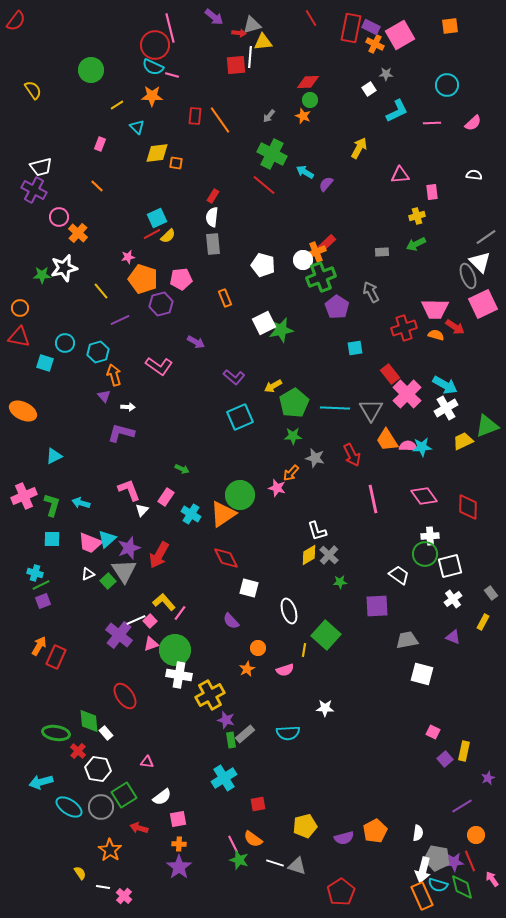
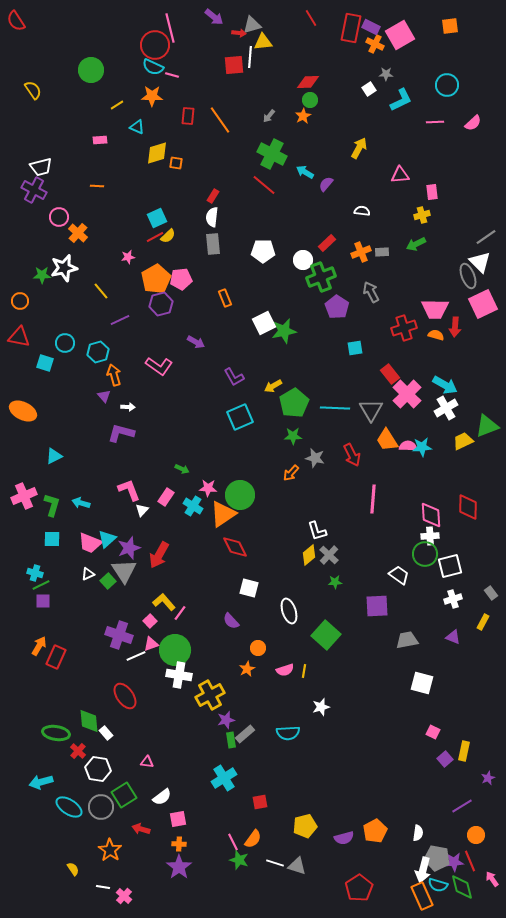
red semicircle at (16, 21): rotated 110 degrees clockwise
red square at (236, 65): moved 2 px left
cyan L-shape at (397, 111): moved 4 px right, 11 px up
red rectangle at (195, 116): moved 7 px left
orange star at (303, 116): rotated 21 degrees clockwise
pink line at (432, 123): moved 3 px right, 1 px up
cyan triangle at (137, 127): rotated 21 degrees counterclockwise
pink rectangle at (100, 144): moved 4 px up; rotated 64 degrees clockwise
yellow diamond at (157, 153): rotated 10 degrees counterclockwise
white semicircle at (474, 175): moved 112 px left, 36 px down
orange line at (97, 186): rotated 40 degrees counterclockwise
yellow cross at (417, 216): moved 5 px right, 1 px up
red line at (152, 234): moved 3 px right, 3 px down
orange cross at (316, 252): moved 45 px right
white pentagon at (263, 265): moved 14 px up; rotated 15 degrees counterclockwise
orange pentagon at (143, 279): moved 13 px right; rotated 24 degrees clockwise
orange circle at (20, 308): moved 7 px up
red arrow at (455, 327): rotated 60 degrees clockwise
green star at (281, 330): moved 3 px right, 1 px down
purple L-shape at (234, 377): rotated 20 degrees clockwise
pink star at (277, 488): moved 69 px left; rotated 12 degrees counterclockwise
pink diamond at (424, 496): moved 7 px right, 19 px down; rotated 32 degrees clockwise
pink line at (373, 499): rotated 16 degrees clockwise
cyan cross at (191, 514): moved 2 px right, 8 px up
yellow diamond at (309, 555): rotated 10 degrees counterclockwise
red diamond at (226, 558): moved 9 px right, 11 px up
green star at (340, 582): moved 5 px left
white cross at (453, 599): rotated 18 degrees clockwise
purple square at (43, 601): rotated 21 degrees clockwise
white line at (136, 620): moved 36 px down
purple cross at (119, 635): rotated 20 degrees counterclockwise
yellow line at (304, 650): moved 21 px down
white square at (422, 674): moved 9 px down
white star at (325, 708): moved 4 px left, 1 px up; rotated 18 degrees counterclockwise
purple star at (226, 720): rotated 30 degrees counterclockwise
red square at (258, 804): moved 2 px right, 2 px up
red arrow at (139, 828): moved 2 px right, 1 px down
orange semicircle at (253, 839): rotated 90 degrees counterclockwise
pink line at (233, 844): moved 2 px up
yellow semicircle at (80, 873): moved 7 px left, 4 px up
red pentagon at (341, 892): moved 18 px right, 4 px up
